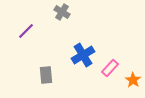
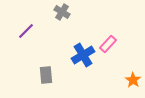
pink rectangle: moved 2 px left, 24 px up
